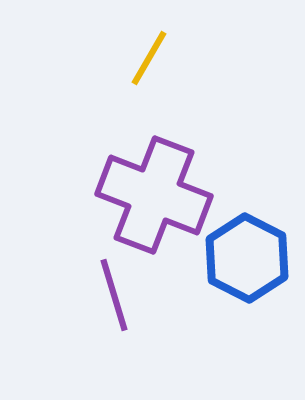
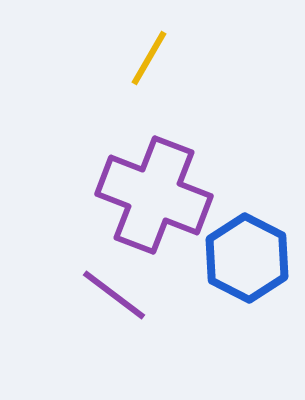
purple line: rotated 36 degrees counterclockwise
